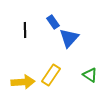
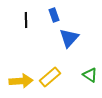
blue rectangle: moved 1 px right, 7 px up; rotated 16 degrees clockwise
black line: moved 1 px right, 10 px up
yellow rectangle: moved 1 px left, 2 px down; rotated 15 degrees clockwise
yellow arrow: moved 2 px left, 1 px up
